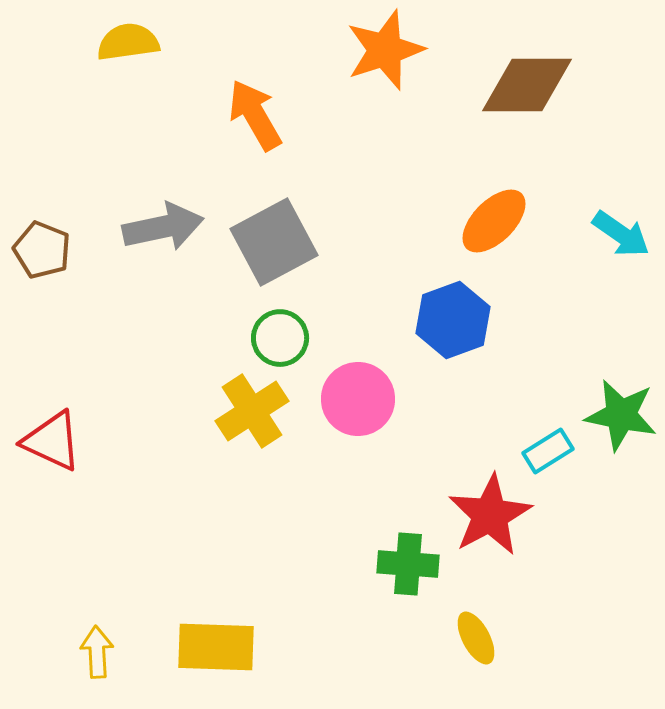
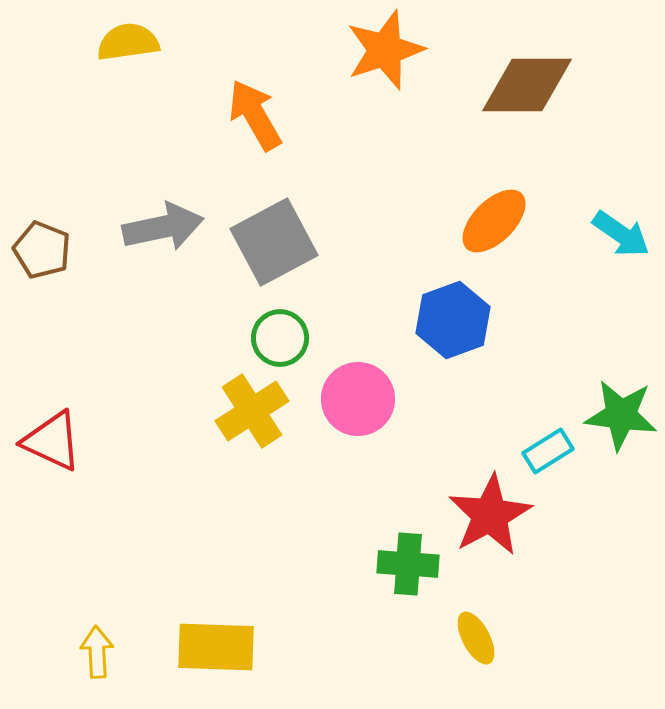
green star: rotated 4 degrees counterclockwise
